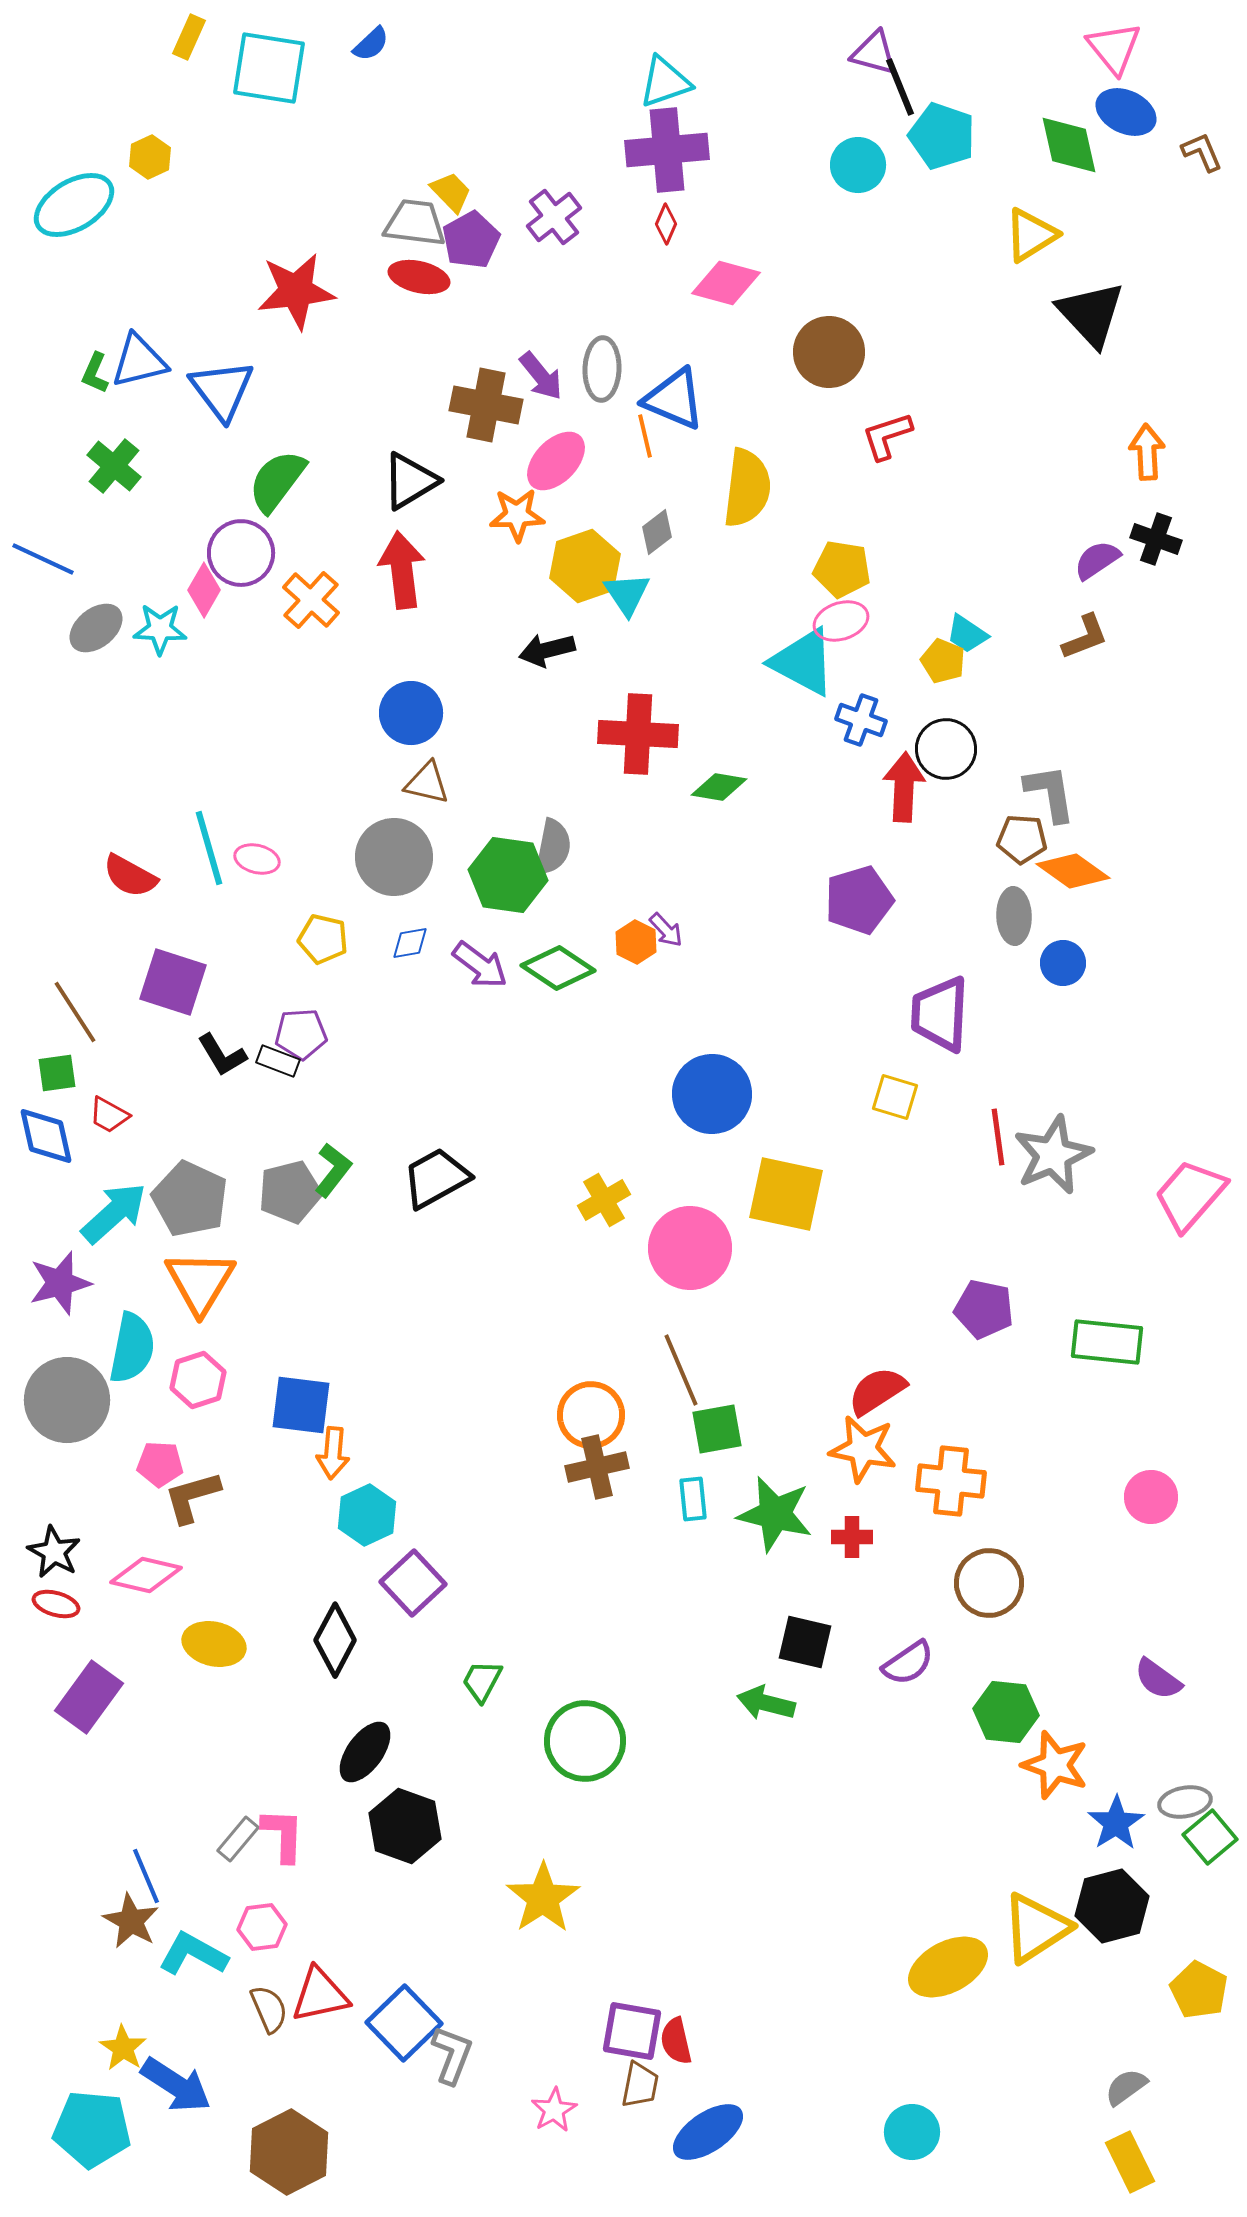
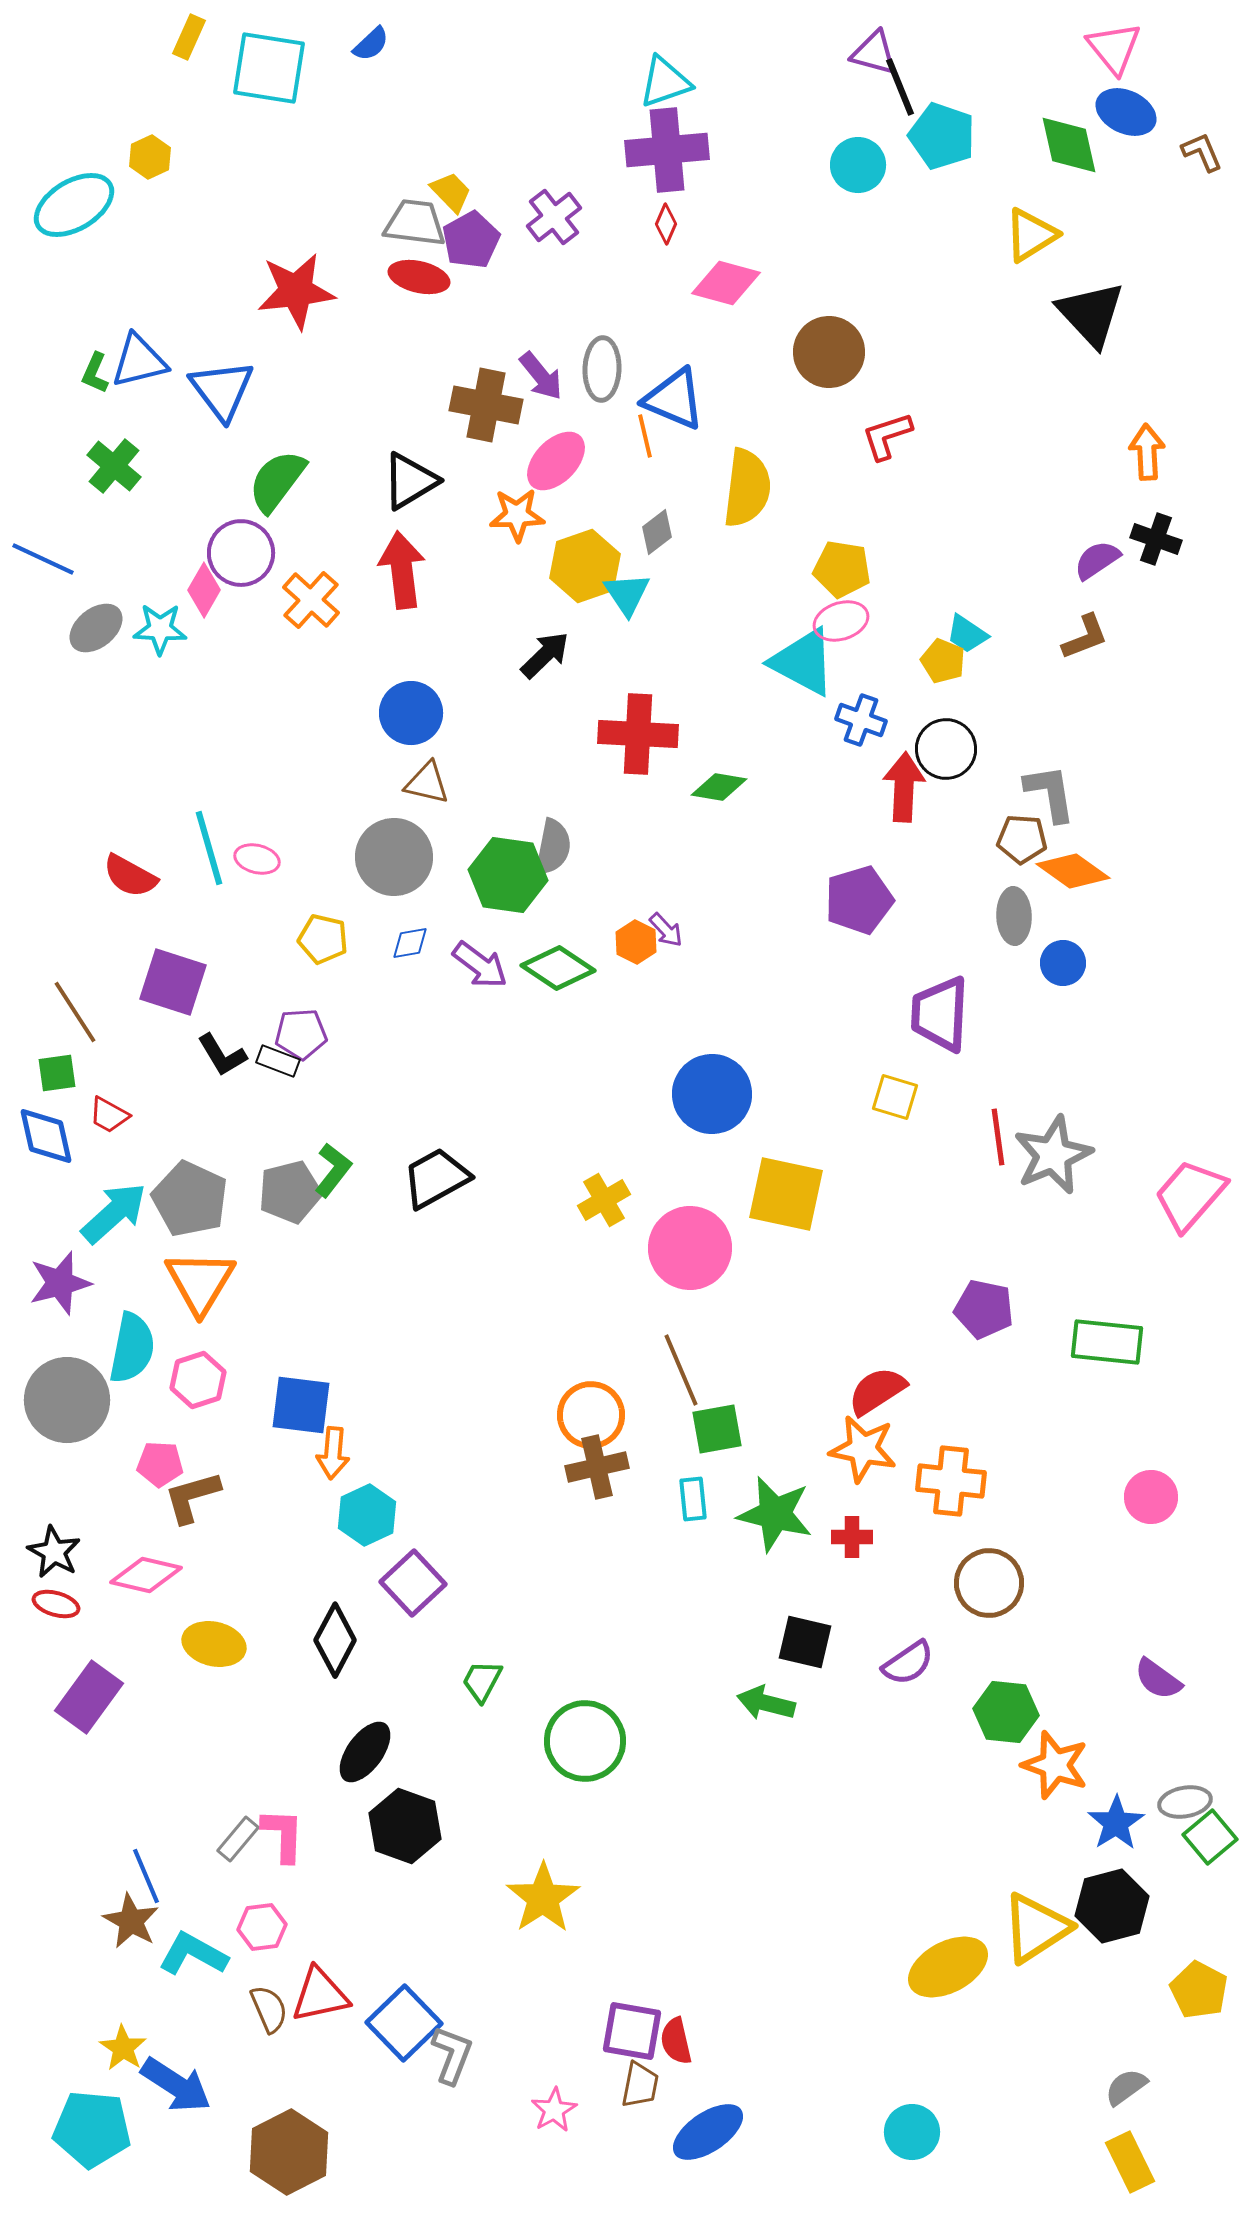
black arrow at (547, 650): moved 2 px left, 5 px down; rotated 150 degrees clockwise
